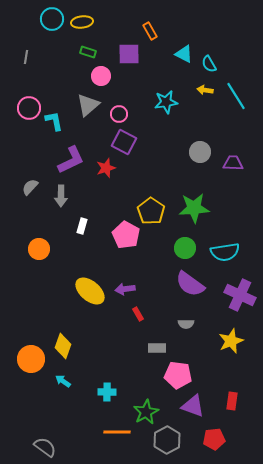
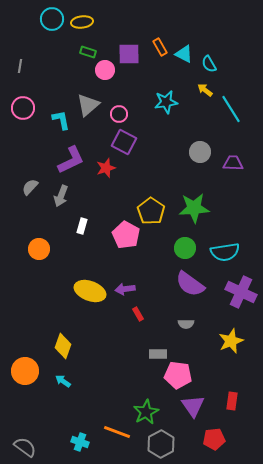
orange rectangle at (150, 31): moved 10 px right, 16 px down
gray line at (26, 57): moved 6 px left, 9 px down
pink circle at (101, 76): moved 4 px right, 6 px up
yellow arrow at (205, 90): rotated 28 degrees clockwise
cyan line at (236, 96): moved 5 px left, 13 px down
pink circle at (29, 108): moved 6 px left
cyan L-shape at (54, 121): moved 7 px right, 1 px up
gray arrow at (61, 196): rotated 20 degrees clockwise
yellow ellipse at (90, 291): rotated 20 degrees counterclockwise
purple cross at (240, 295): moved 1 px right, 3 px up
gray rectangle at (157, 348): moved 1 px right, 6 px down
orange circle at (31, 359): moved 6 px left, 12 px down
cyan cross at (107, 392): moved 27 px left, 50 px down; rotated 18 degrees clockwise
purple triangle at (193, 406): rotated 35 degrees clockwise
orange line at (117, 432): rotated 20 degrees clockwise
gray hexagon at (167, 440): moved 6 px left, 4 px down
gray semicircle at (45, 447): moved 20 px left
